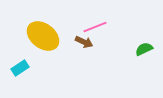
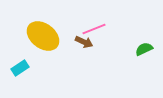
pink line: moved 1 px left, 2 px down
